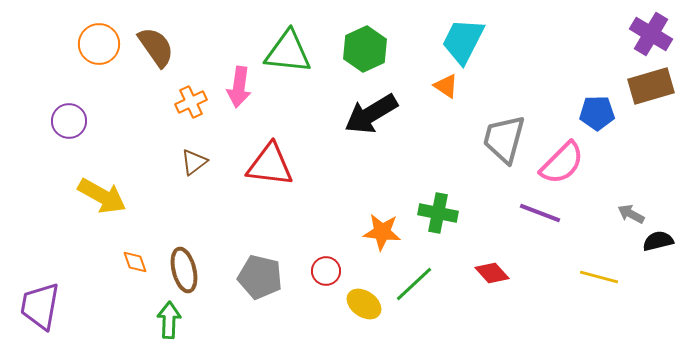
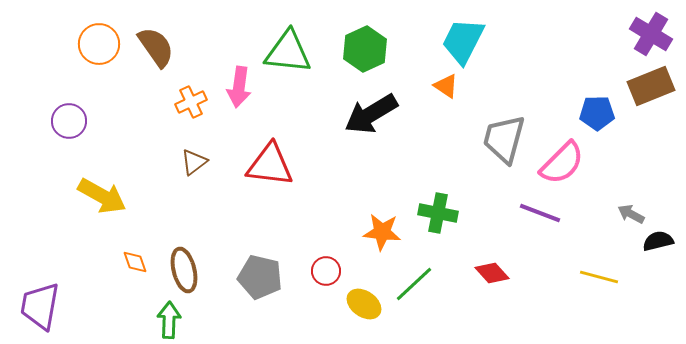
brown rectangle: rotated 6 degrees counterclockwise
